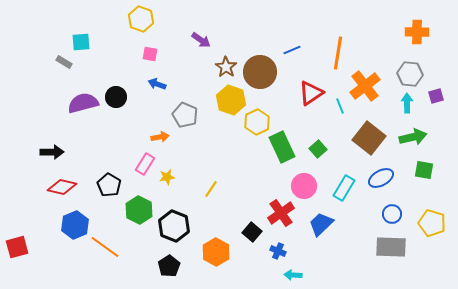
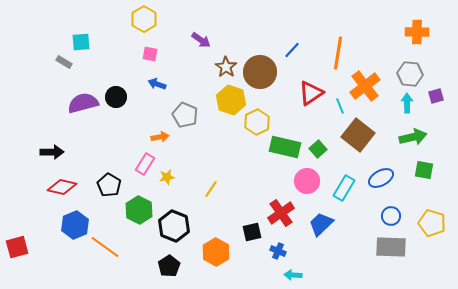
yellow hexagon at (141, 19): moved 3 px right; rotated 10 degrees clockwise
blue line at (292, 50): rotated 24 degrees counterclockwise
brown square at (369, 138): moved 11 px left, 3 px up
green rectangle at (282, 147): moved 3 px right; rotated 52 degrees counterclockwise
pink circle at (304, 186): moved 3 px right, 5 px up
blue circle at (392, 214): moved 1 px left, 2 px down
black square at (252, 232): rotated 36 degrees clockwise
